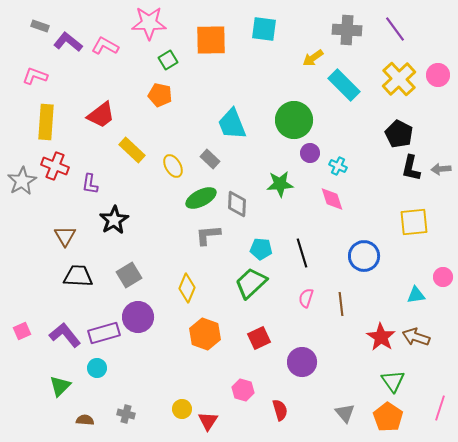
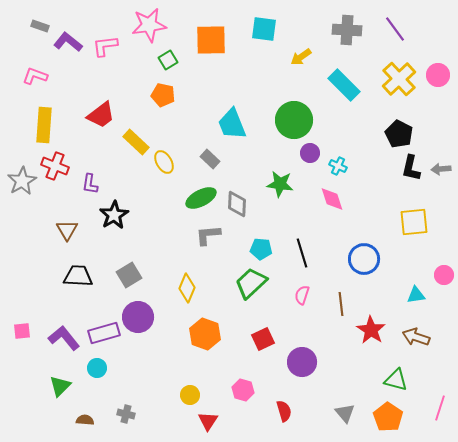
pink star at (149, 23): moved 2 px down; rotated 8 degrees counterclockwise
pink L-shape at (105, 46): rotated 36 degrees counterclockwise
yellow arrow at (313, 58): moved 12 px left, 1 px up
orange pentagon at (160, 95): moved 3 px right
yellow rectangle at (46, 122): moved 2 px left, 3 px down
yellow rectangle at (132, 150): moved 4 px right, 8 px up
yellow ellipse at (173, 166): moved 9 px left, 4 px up
green star at (280, 184): rotated 12 degrees clockwise
black star at (114, 220): moved 5 px up
brown triangle at (65, 236): moved 2 px right, 6 px up
blue circle at (364, 256): moved 3 px down
pink circle at (443, 277): moved 1 px right, 2 px up
pink semicircle at (306, 298): moved 4 px left, 3 px up
pink square at (22, 331): rotated 18 degrees clockwise
purple L-shape at (65, 335): moved 1 px left, 3 px down
red star at (381, 337): moved 10 px left, 7 px up
red square at (259, 338): moved 4 px right, 1 px down
green triangle at (393, 381): moved 3 px right, 1 px up; rotated 40 degrees counterclockwise
yellow circle at (182, 409): moved 8 px right, 14 px up
red semicircle at (280, 410): moved 4 px right, 1 px down
